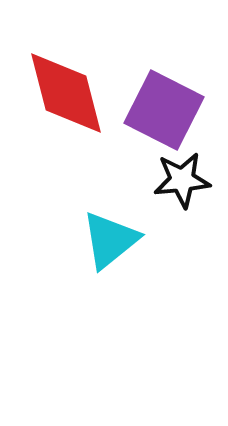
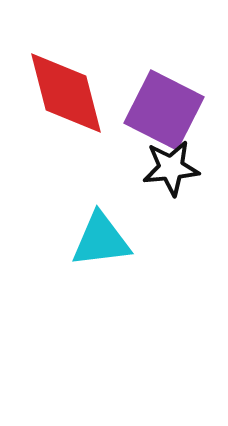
black star: moved 11 px left, 12 px up
cyan triangle: moved 9 px left; rotated 32 degrees clockwise
